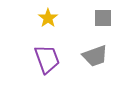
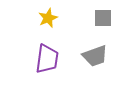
yellow star: rotated 12 degrees clockwise
purple trapezoid: rotated 28 degrees clockwise
